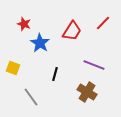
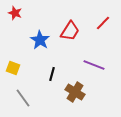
red star: moved 9 px left, 11 px up
red trapezoid: moved 2 px left
blue star: moved 3 px up
black line: moved 3 px left
brown cross: moved 12 px left
gray line: moved 8 px left, 1 px down
